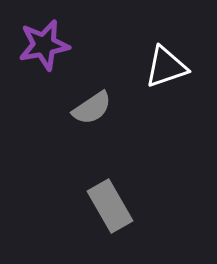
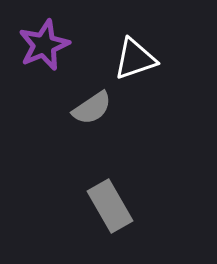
purple star: rotated 12 degrees counterclockwise
white triangle: moved 31 px left, 8 px up
